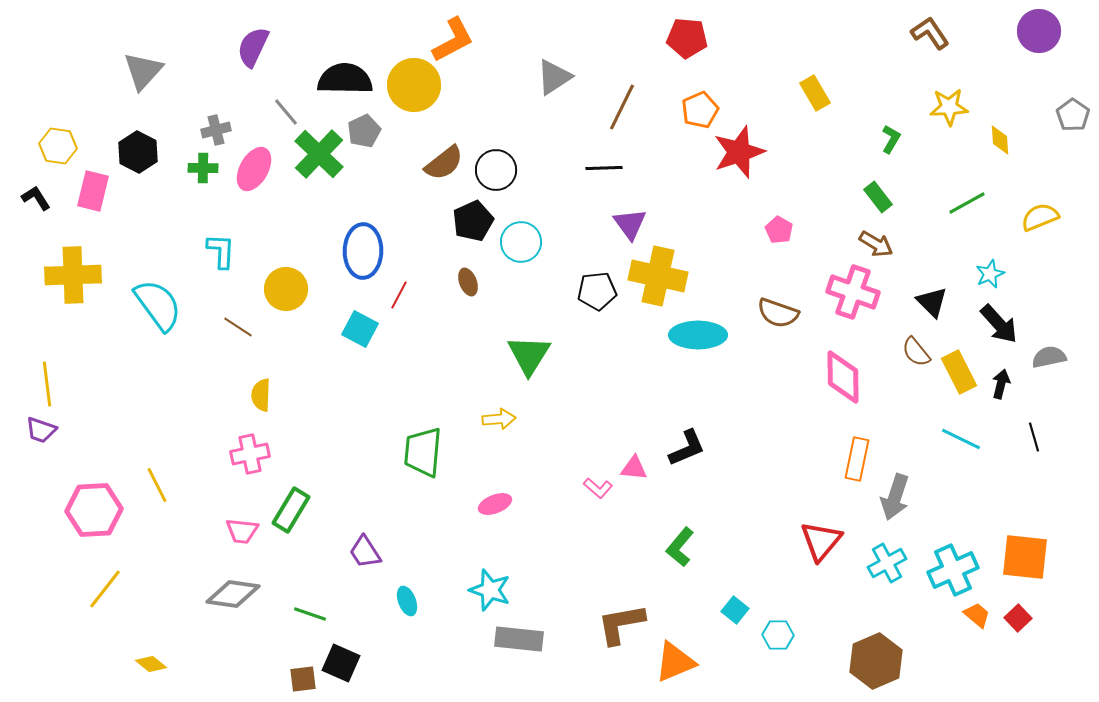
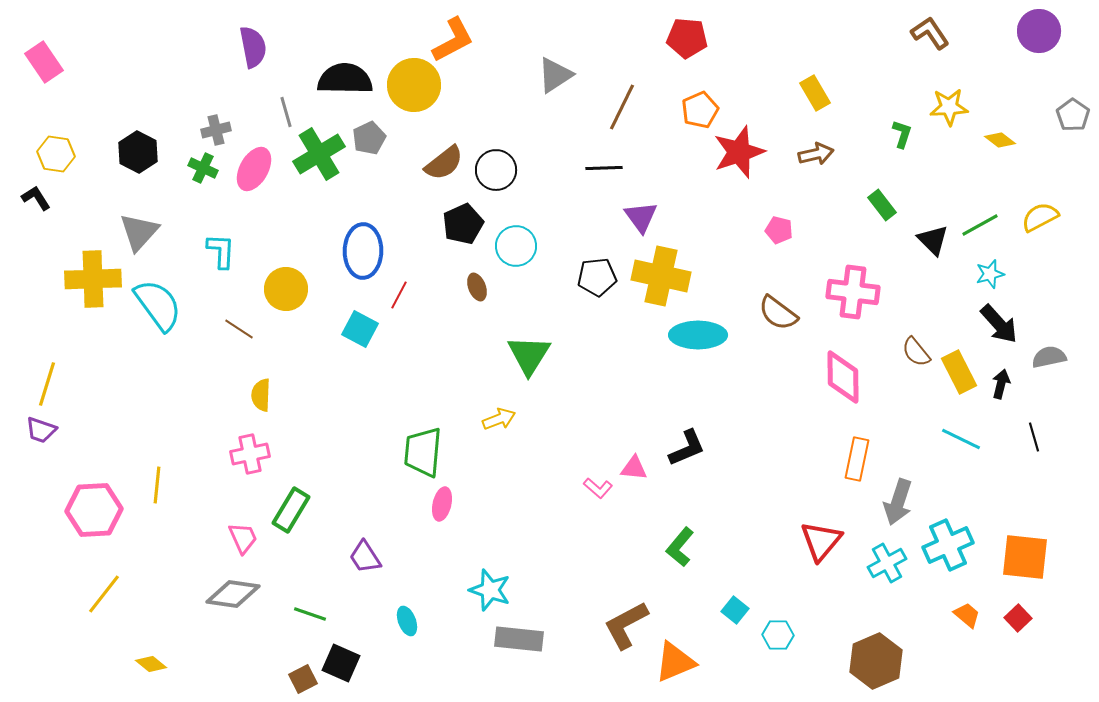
purple semicircle at (253, 47): rotated 144 degrees clockwise
gray triangle at (143, 71): moved 4 px left, 161 px down
gray triangle at (554, 77): moved 1 px right, 2 px up
gray line at (286, 112): rotated 24 degrees clockwise
gray pentagon at (364, 131): moved 5 px right, 7 px down
green L-shape at (891, 139): moved 11 px right, 5 px up; rotated 12 degrees counterclockwise
yellow diamond at (1000, 140): rotated 48 degrees counterclockwise
yellow hexagon at (58, 146): moved 2 px left, 8 px down
green cross at (319, 154): rotated 15 degrees clockwise
green cross at (203, 168): rotated 24 degrees clockwise
pink rectangle at (93, 191): moved 49 px left, 129 px up; rotated 48 degrees counterclockwise
green rectangle at (878, 197): moved 4 px right, 8 px down
green line at (967, 203): moved 13 px right, 22 px down
yellow semicircle at (1040, 217): rotated 6 degrees counterclockwise
black pentagon at (473, 221): moved 10 px left, 3 px down
purple triangle at (630, 224): moved 11 px right, 7 px up
pink pentagon at (779, 230): rotated 16 degrees counterclockwise
cyan circle at (521, 242): moved 5 px left, 4 px down
brown arrow at (876, 244): moved 60 px left, 90 px up; rotated 44 degrees counterclockwise
cyan star at (990, 274): rotated 8 degrees clockwise
yellow cross at (73, 275): moved 20 px right, 4 px down
yellow cross at (658, 276): moved 3 px right
brown ellipse at (468, 282): moved 9 px right, 5 px down
black pentagon at (597, 291): moved 14 px up
pink cross at (853, 292): rotated 12 degrees counterclockwise
black triangle at (932, 302): moved 1 px right, 62 px up
brown semicircle at (778, 313): rotated 18 degrees clockwise
brown line at (238, 327): moved 1 px right, 2 px down
yellow line at (47, 384): rotated 24 degrees clockwise
yellow arrow at (499, 419): rotated 16 degrees counterclockwise
yellow line at (157, 485): rotated 33 degrees clockwise
gray arrow at (895, 497): moved 3 px right, 5 px down
pink ellipse at (495, 504): moved 53 px left; rotated 56 degrees counterclockwise
pink trapezoid at (242, 531): moved 1 px right, 7 px down; rotated 120 degrees counterclockwise
purple trapezoid at (365, 552): moved 5 px down
cyan cross at (953, 570): moved 5 px left, 25 px up
yellow line at (105, 589): moved 1 px left, 5 px down
cyan ellipse at (407, 601): moved 20 px down
orange trapezoid at (977, 615): moved 10 px left
brown L-shape at (621, 624): moved 5 px right, 1 px down; rotated 18 degrees counterclockwise
brown square at (303, 679): rotated 20 degrees counterclockwise
